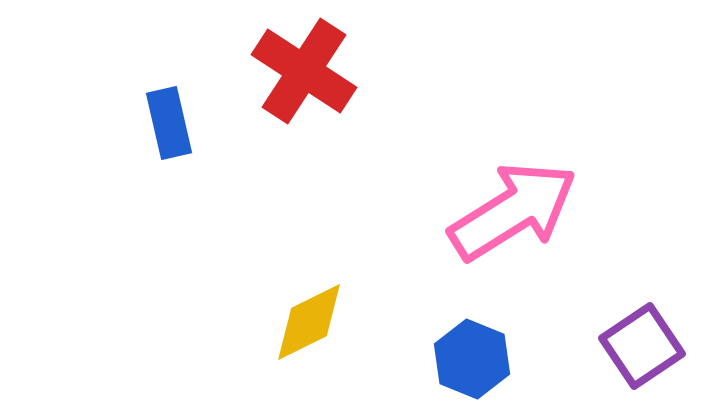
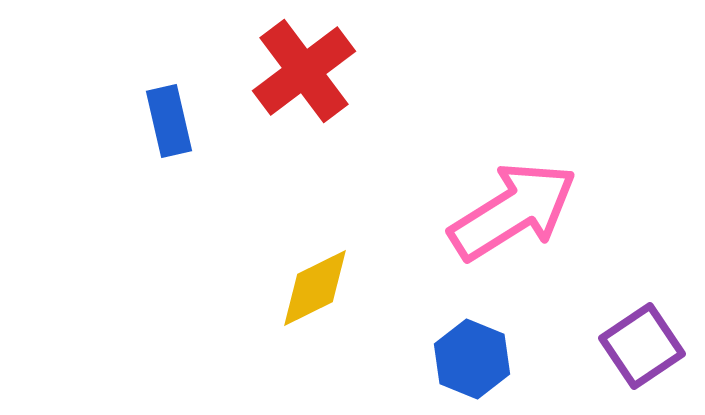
red cross: rotated 20 degrees clockwise
blue rectangle: moved 2 px up
yellow diamond: moved 6 px right, 34 px up
